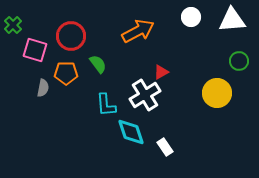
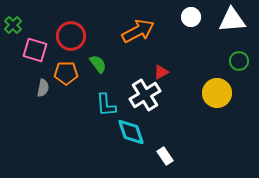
white rectangle: moved 9 px down
